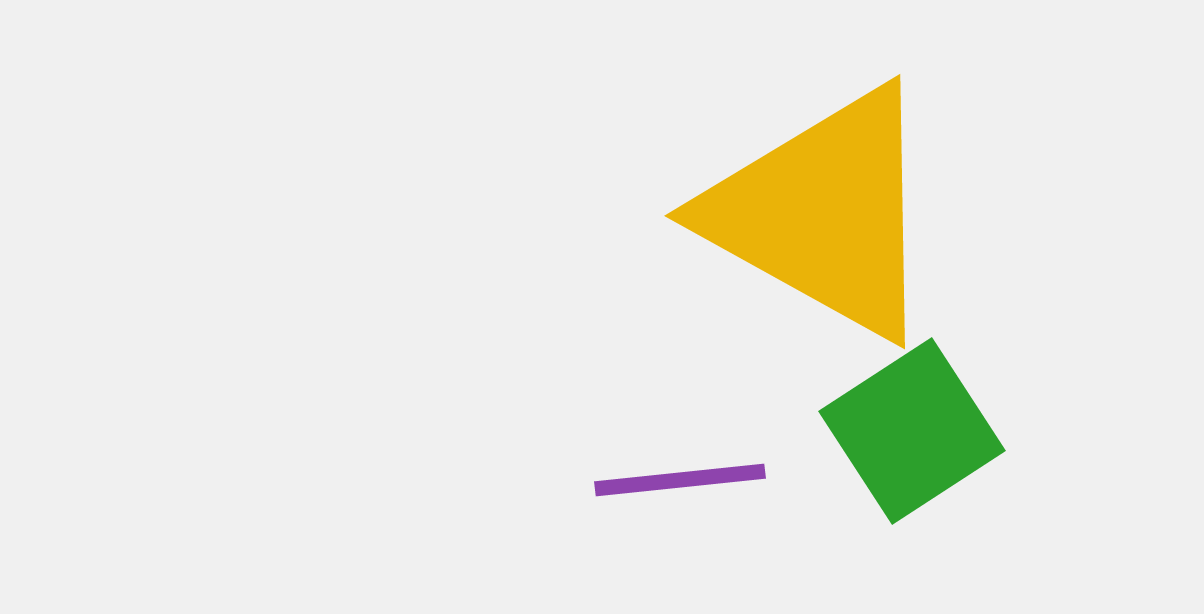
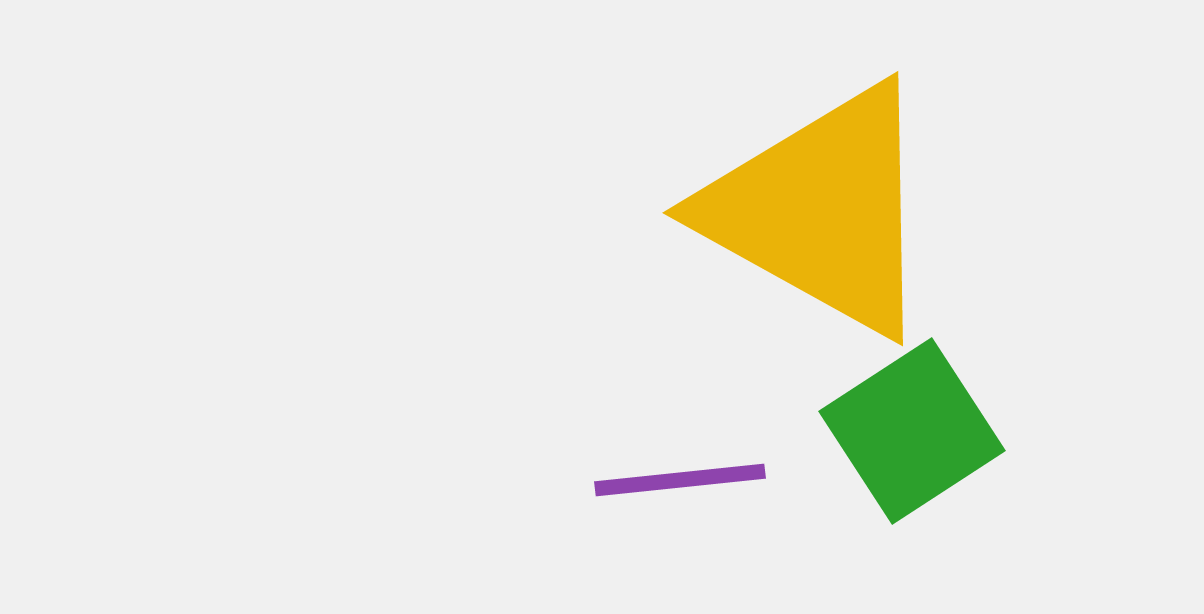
yellow triangle: moved 2 px left, 3 px up
